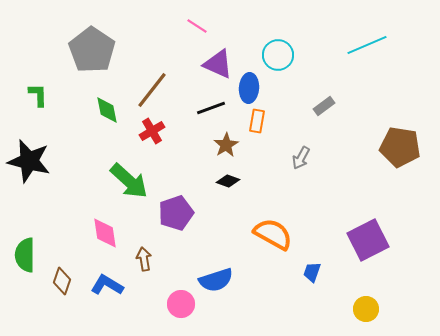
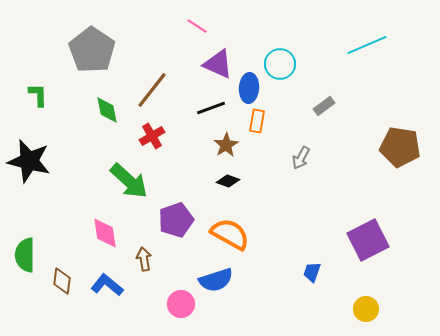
cyan circle: moved 2 px right, 9 px down
red cross: moved 5 px down
purple pentagon: moved 7 px down
orange semicircle: moved 43 px left
brown diamond: rotated 12 degrees counterclockwise
blue L-shape: rotated 8 degrees clockwise
